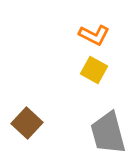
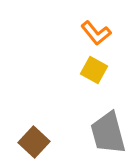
orange L-shape: moved 2 px right, 2 px up; rotated 24 degrees clockwise
brown square: moved 7 px right, 19 px down
